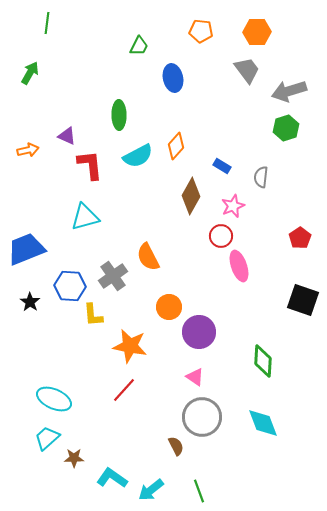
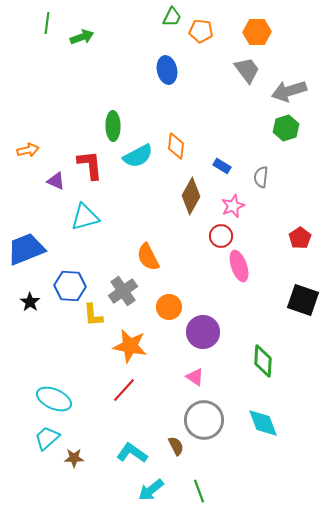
green trapezoid at (139, 46): moved 33 px right, 29 px up
green arrow at (30, 73): moved 52 px right, 36 px up; rotated 40 degrees clockwise
blue ellipse at (173, 78): moved 6 px left, 8 px up
green ellipse at (119, 115): moved 6 px left, 11 px down
purple triangle at (67, 136): moved 11 px left, 45 px down
orange diamond at (176, 146): rotated 36 degrees counterclockwise
gray cross at (113, 276): moved 10 px right, 15 px down
purple circle at (199, 332): moved 4 px right
gray circle at (202, 417): moved 2 px right, 3 px down
cyan L-shape at (112, 478): moved 20 px right, 25 px up
